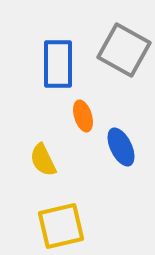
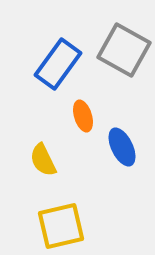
blue rectangle: rotated 36 degrees clockwise
blue ellipse: moved 1 px right
